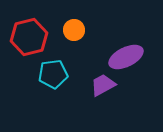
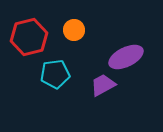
cyan pentagon: moved 2 px right
